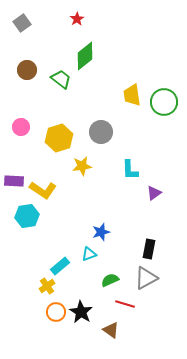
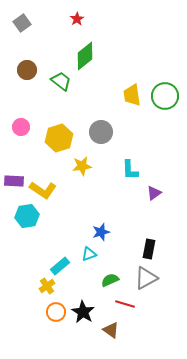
green trapezoid: moved 2 px down
green circle: moved 1 px right, 6 px up
black star: moved 2 px right
